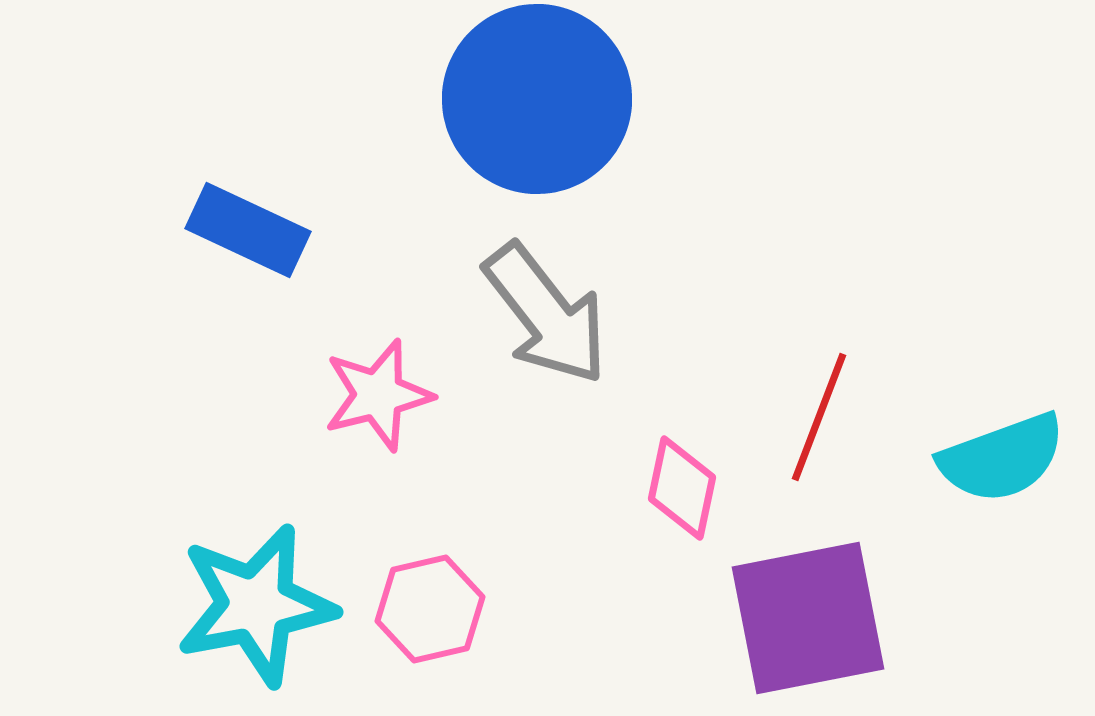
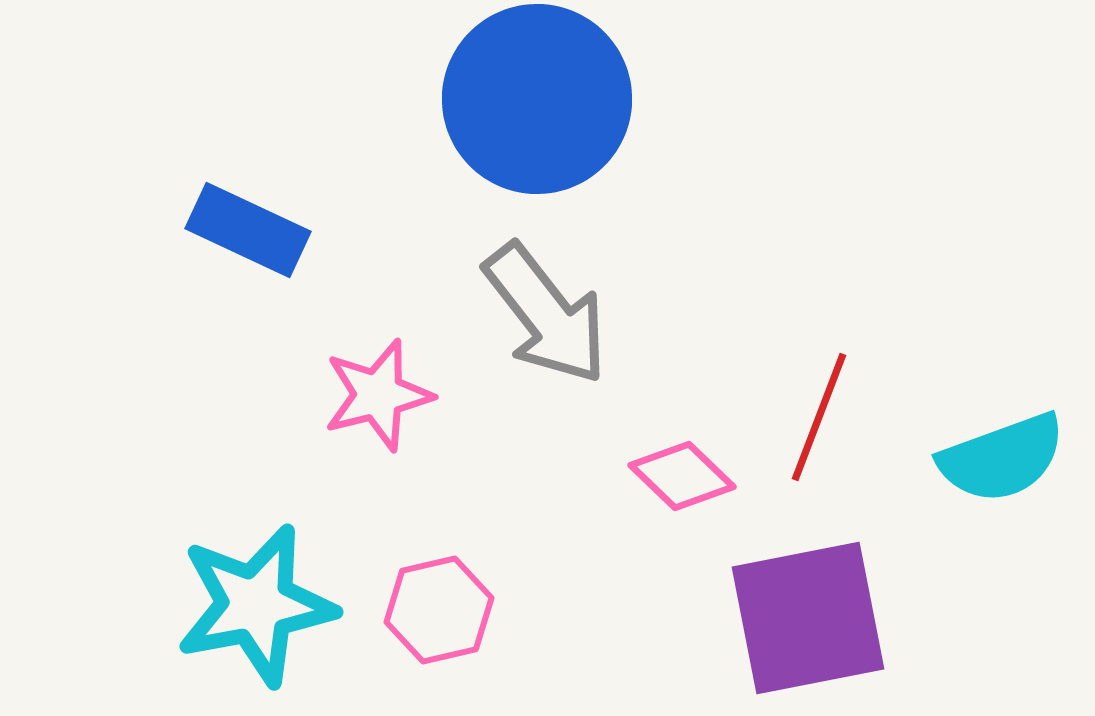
pink diamond: moved 12 px up; rotated 58 degrees counterclockwise
pink hexagon: moved 9 px right, 1 px down
